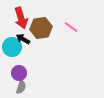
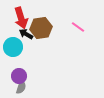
pink line: moved 7 px right
black arrow: moved 3 px right, 5 px up
cyan circle: moved 1 px right
purple circle: moved 3 px down
